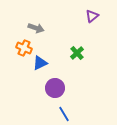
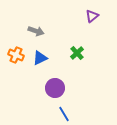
gray arrow: moved 3 px down
orange cross: moved 8 px left, 7 px down
blue triangle: moved 5 px up
